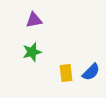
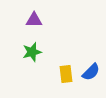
purple triangle: rotated 12 degrees clockwise
yellow rectangle: moved 1 px down
